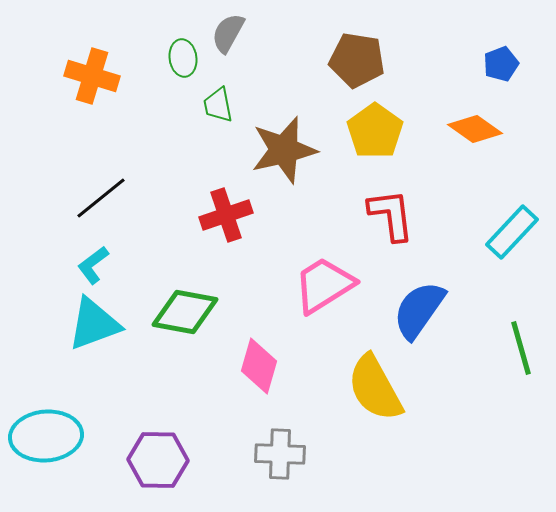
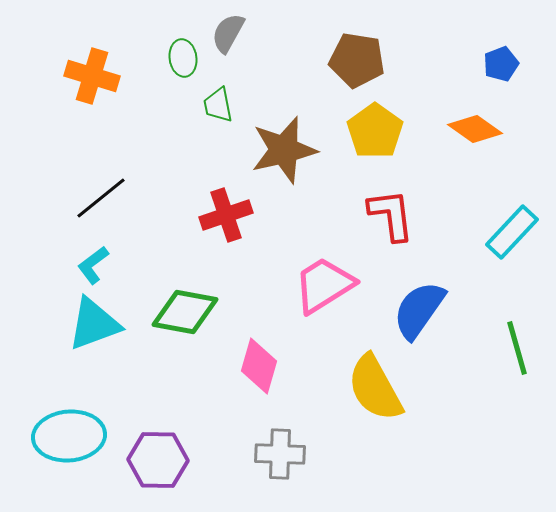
green line: moved 4 px left
cyan ellipse: moved 23 px right
